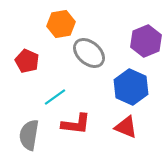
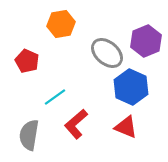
gray ellipse: moved 18 px right
red L-shape: rotated 132 degrees clockwise
